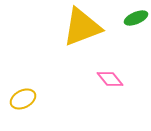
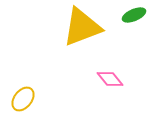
green ellipse: moved 2 px left, 3 px up
yellow ellipse: rotated 25 degrees counterclockwise
